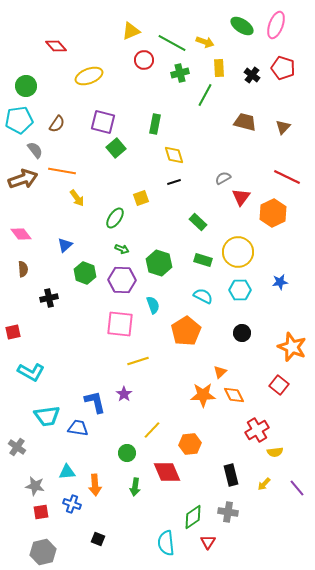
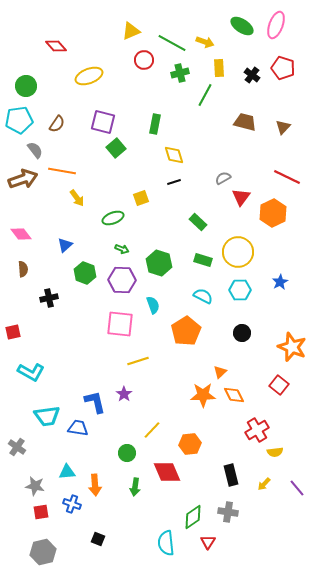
green ellipse at (115, 218): moved 2 px left; rotated 35 degrees clockwise
blue star at (280, 282): rotated 21 degrees counterclockwise
